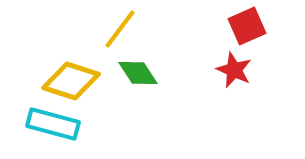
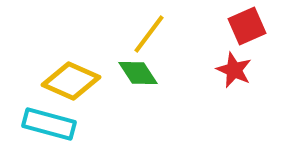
yellow line: moved 29 px right, 5 px down
yellow diamond: rotated 6 degrees clockwise
cyan rectangle: moved 4 px left
